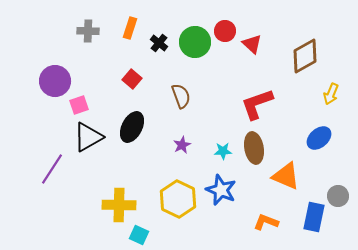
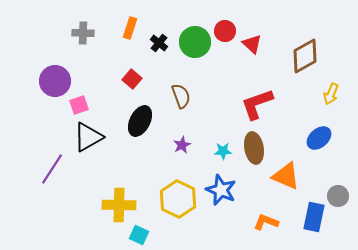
gray cross: moved 5 px left, 2 px down
black ellipse: moved 8 px right, 6 px up
